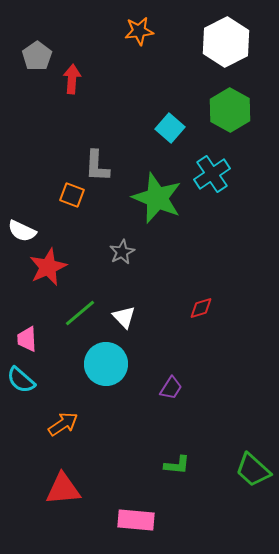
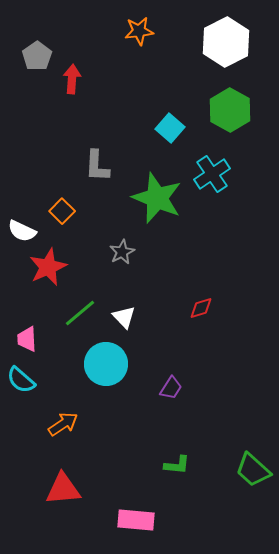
orange square: moved 10 px left, 16 px down; rotated 25 degrees clockwise
